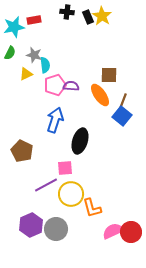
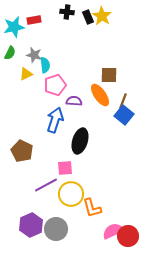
purple semicircle: moved 3 px right, 15 px down
blue square: moved 2 px right, 1 px up
red circle: moved 3 px left, 4 px down
